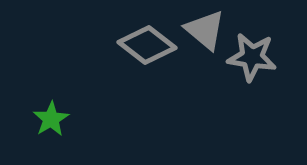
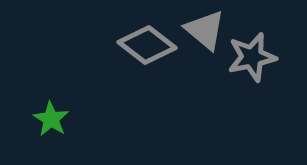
gray star: rotated 21 degrees counterclockwise
green star: rotated 9 degrees counterclockwise
